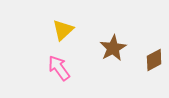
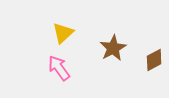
yellow triangle: moved 3 px down
